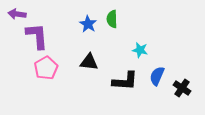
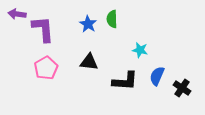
purple L-shape: moved 6 px right, 7 px up
